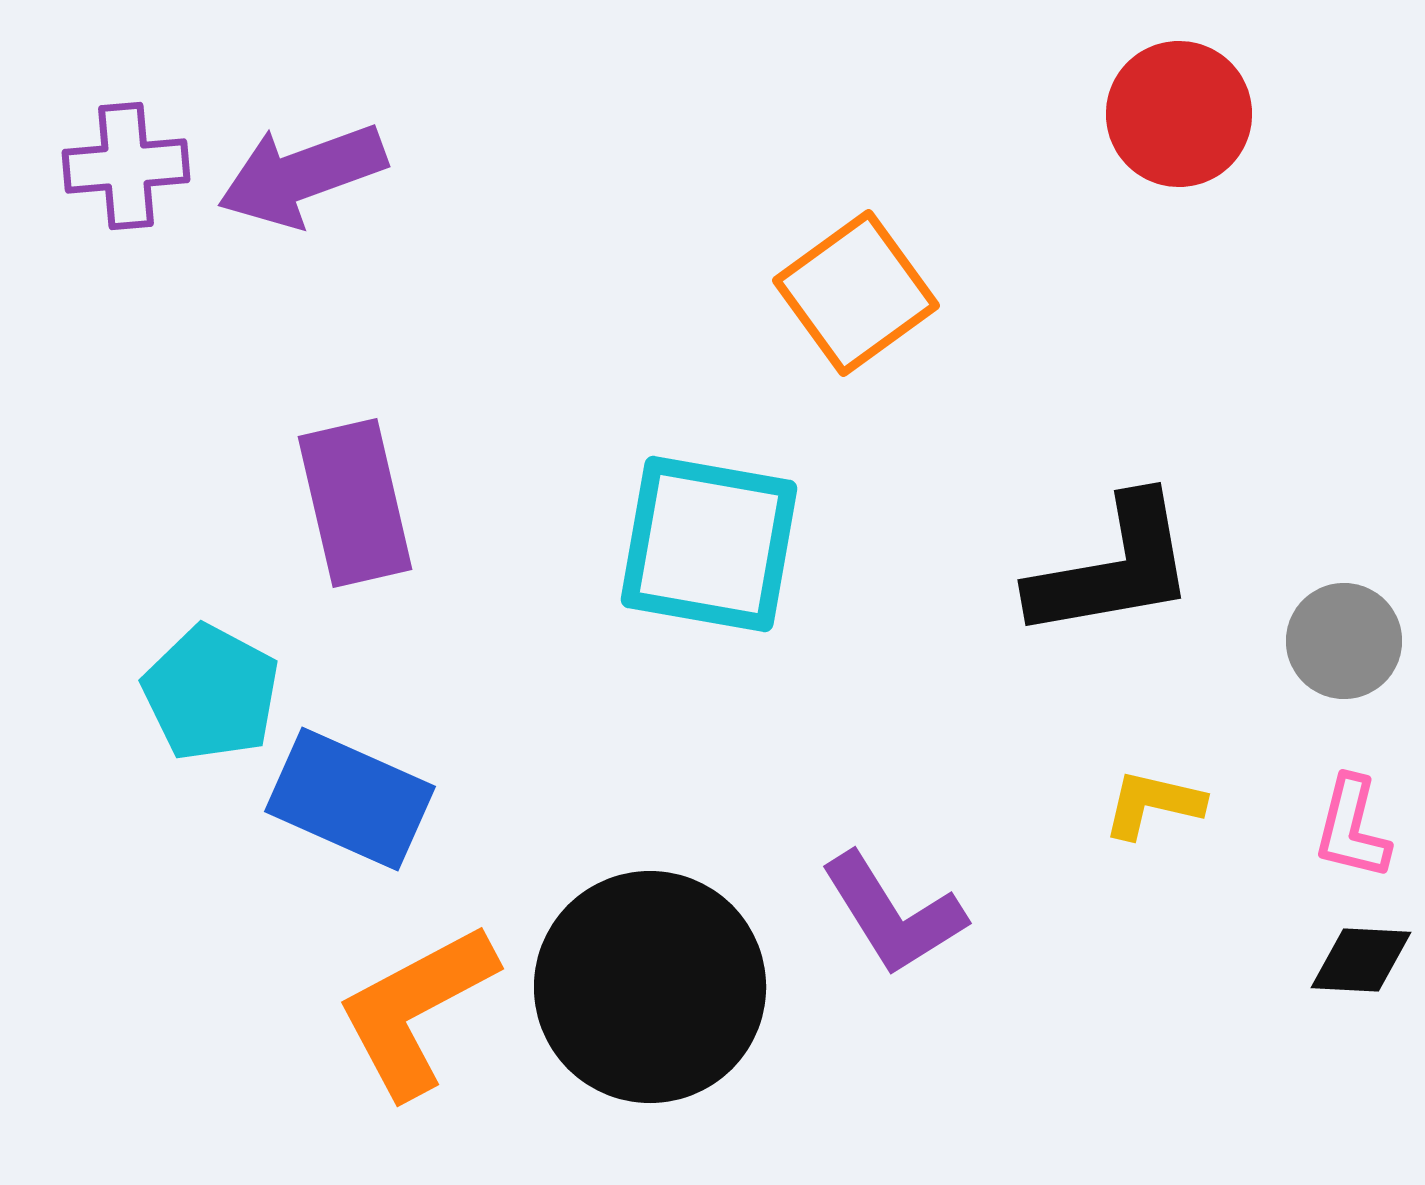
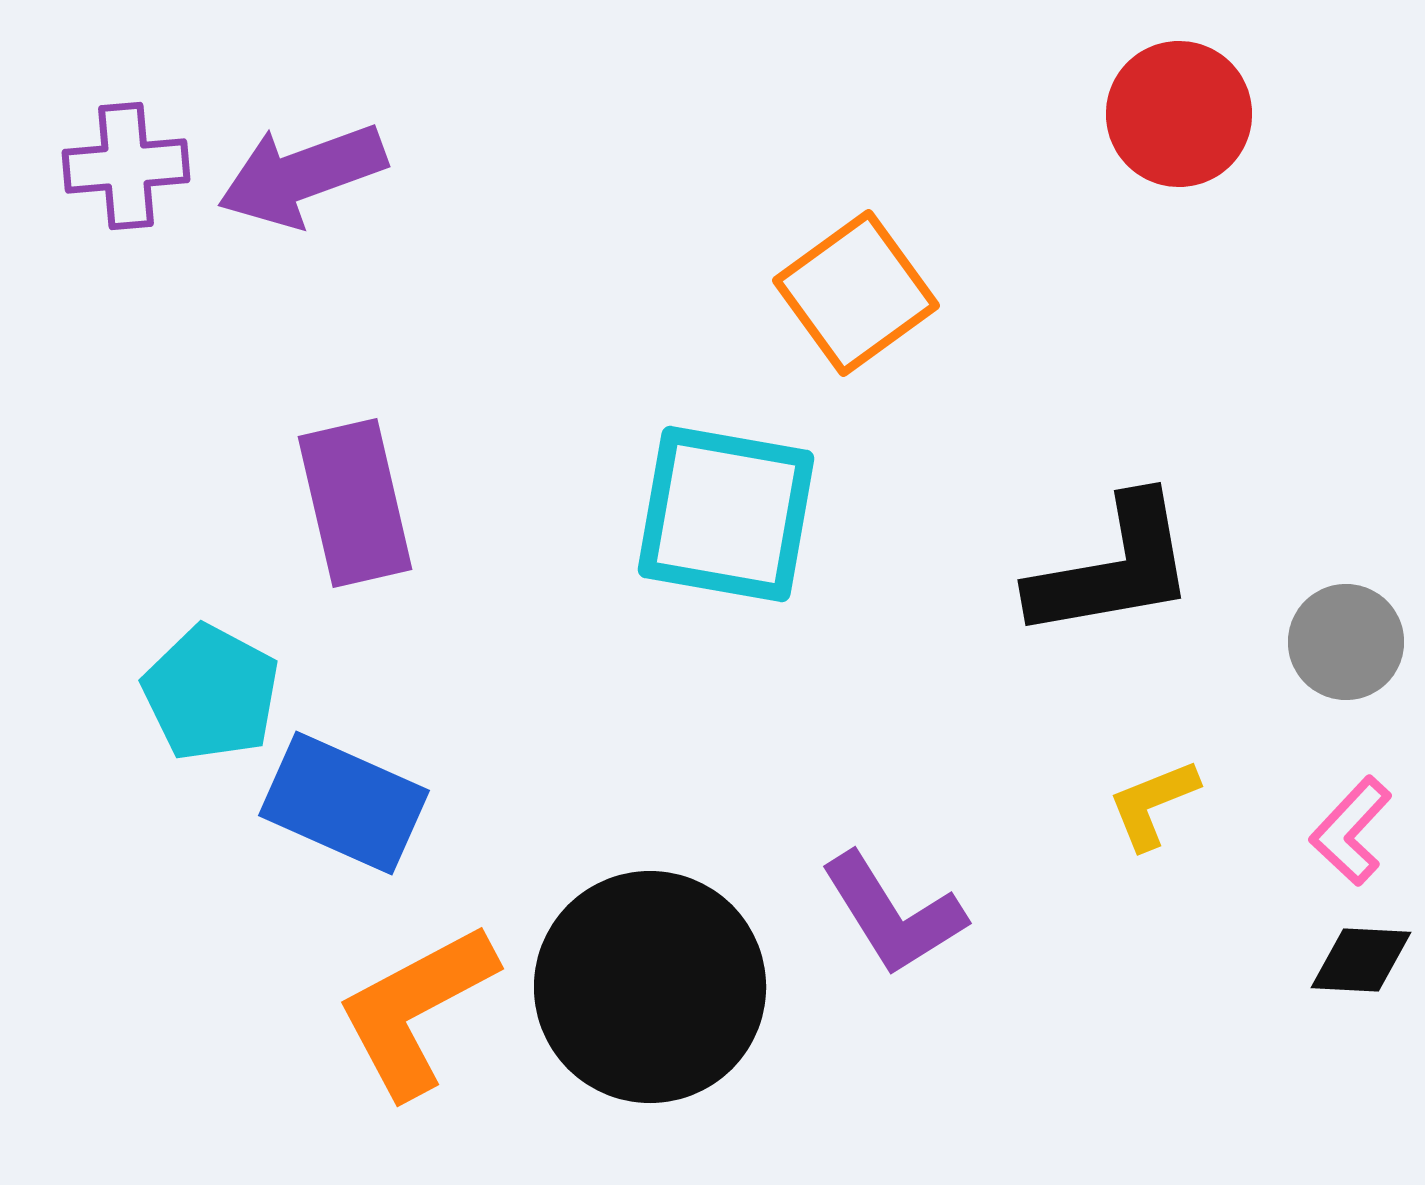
cyan square: moved 17 px right, 30 px up
gray circle: moved 2 px right, 1 px down
blue rectangle: moved 6 px left, 4 px down
yellow L-shape: rotated 35 degrees counterclockwise
pink L-shape: moved 1 px left, 3 px down; rotated 29 degrees clockwise
